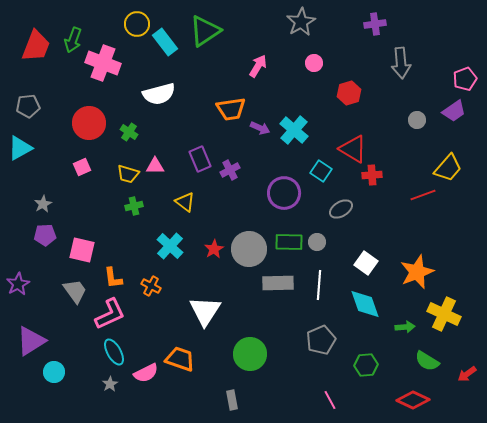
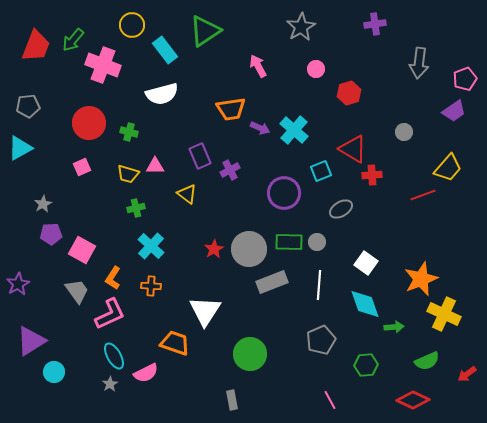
gray star at (301, 22): moved 5 px down
yellow circle at (137, 24): moved 5 px left, 1 px down
green arrow at (73, 40): rotated 20 degrees clockwise
cyan rectangle at (165, 42): moved 8 px down
pink cross at (103, 63): moved 2 px down
pink circle at (314, 63): moved 2 px right, 6 px down
gray arrow at (401, 63): moved 18 px right; rotated 12 degrees clockwise
pink arrow at (258, 66): rotated 60 degrees counterclockwise
white semicircle at (159, 94): moved 3 px right
gray circle at (417, 120): moved 13 px left, 12 px down
green cross at (129, 132): rotated 18 degrees counterclockwise
purple rectangle at (200, 159): moved 3 px up
cyan square at (321, 171): rotated 35 degrees clockwise
yellow triangle at (185, 202): moved 2 px right, 8 px up
green cross at (134, 206): moved 2 px right, 2 px down
purple pentagon at (45, 235): moved 6 px right, 1 px up
cyan cross at (170, 246): moved 19 px left
pink square at (82, 250): rotated 16 degrees clockwise
orange star at (417, 272): moved 4 px right, 7 px down
orange L-shape at (113, 278): rotated 40 degrees clockwise
gray rectangle at (278, 283): moved 6 px left, 1 px up; rotated 20 degrees counterclockwise
orange cross at (151, 286): rotated 24 degrees counterclockwise
gray trapezoid at (75, 291): moved 2 px right
green arrow at (405, 327): moved 11 px left
cyan ellipse at (114, 352): moved 4 px down
orange trapezoid at (180, 359): moved 5 px left, 16 px up
green semicircle at (427, 361): rotated 55 degrees counterclockwise
